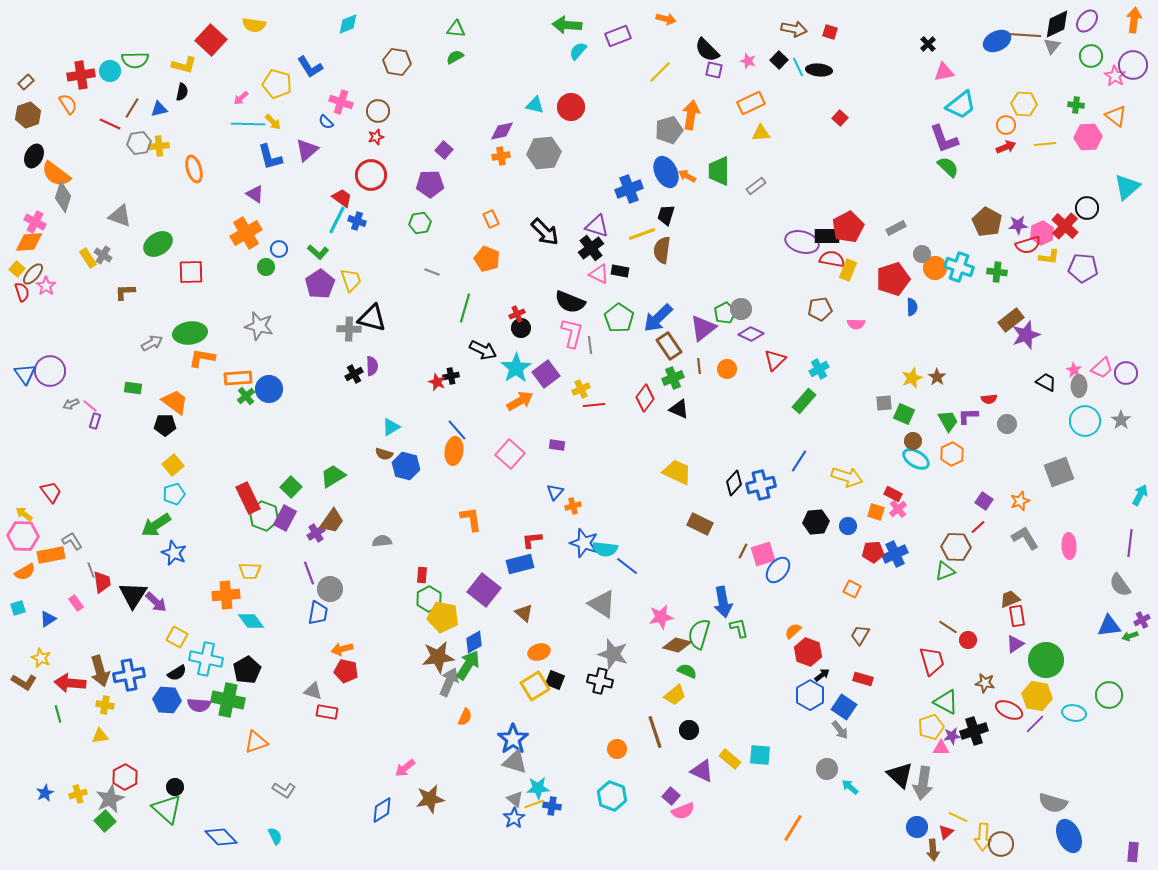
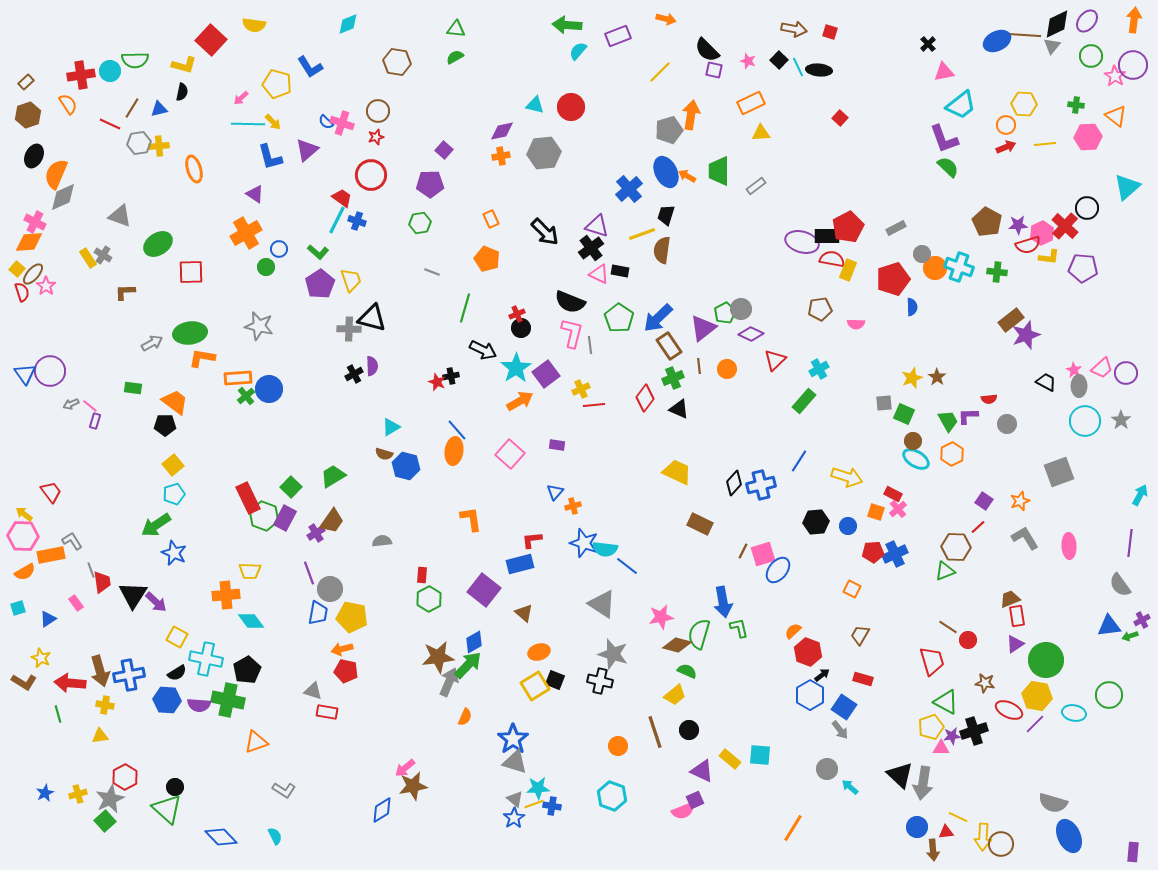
pink cross at (341, 102): moved 1 px right, 21 px down
orange semicircle at (56, 174): rotated 76 degrees clockwise
blue cross at (629, 189): rotated 20 degrees counterclockwise
gray diamond at (63, 197): rotated 48 degrees clockwise
yellow pentagon at (443, 617): moved 91 px left
green arrow at (468, 665): rotated 12 degrees clockwise
orange circle at (617, 749): moved 1 px right, 3 px up
purple square at (671, 796): moved 24 px right, 4 px down; rotated 24 degrees clockwise
brown star at (430, 799): moved 17 px left, 13 px up
red triangle at (946, 832): rotated 35 degrees clockwise
